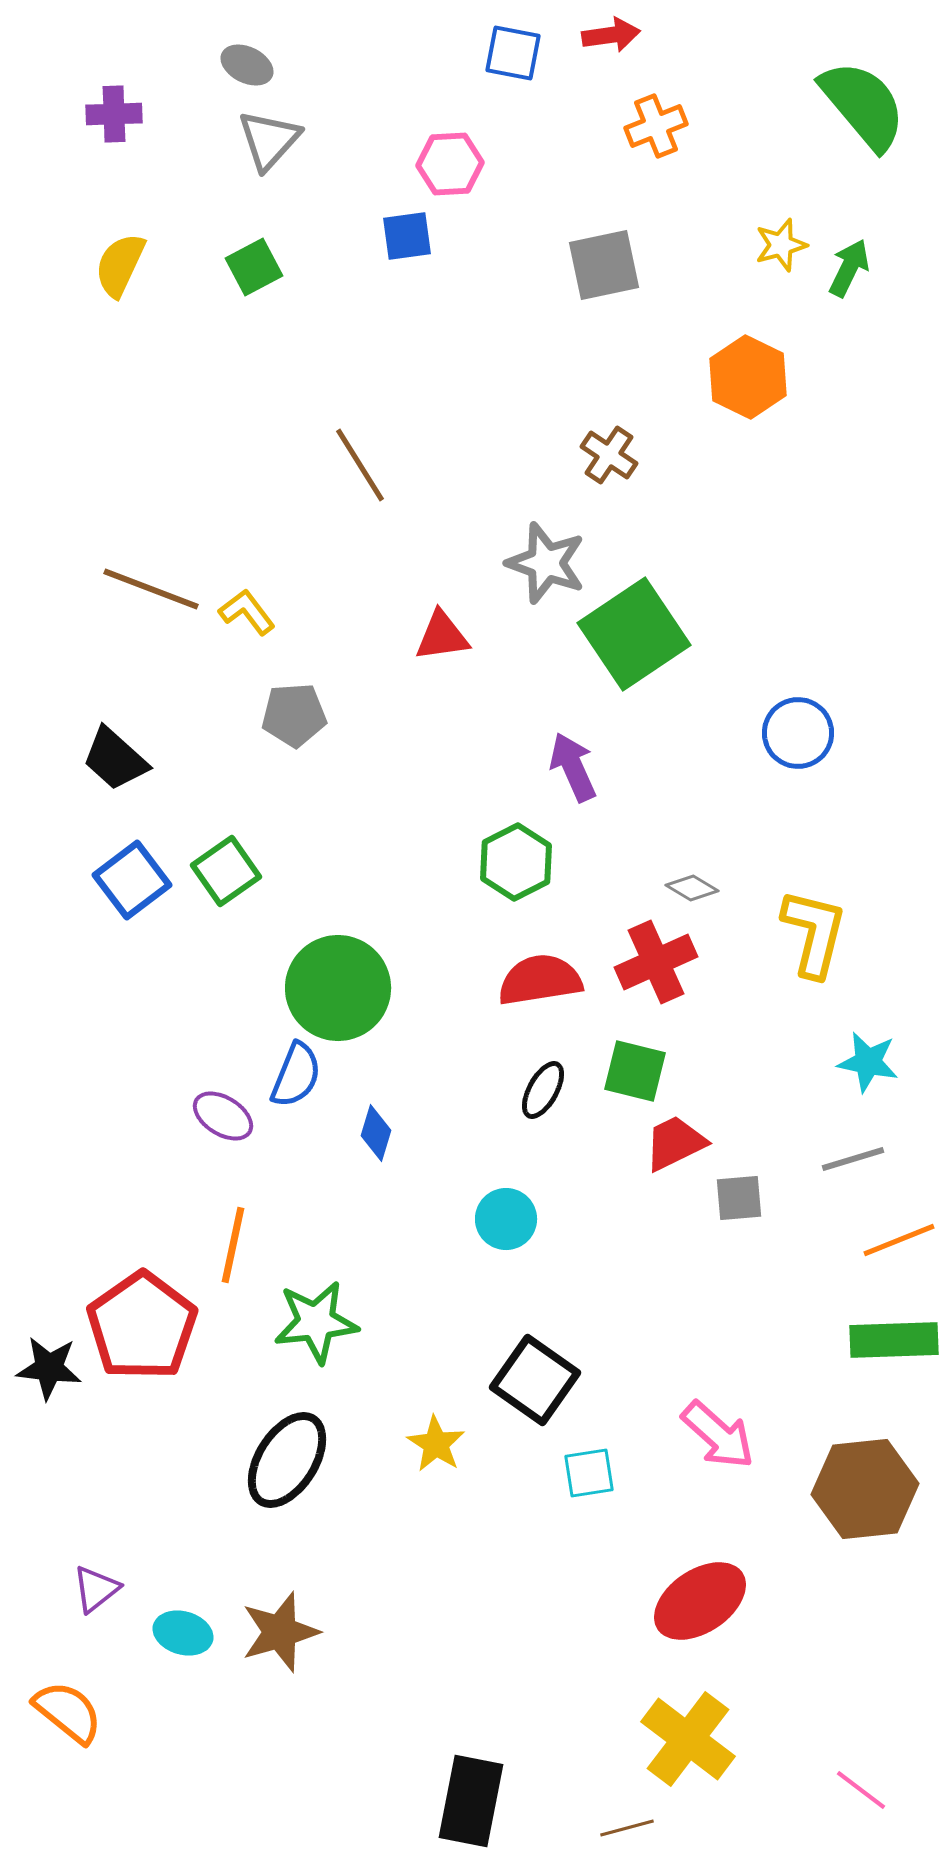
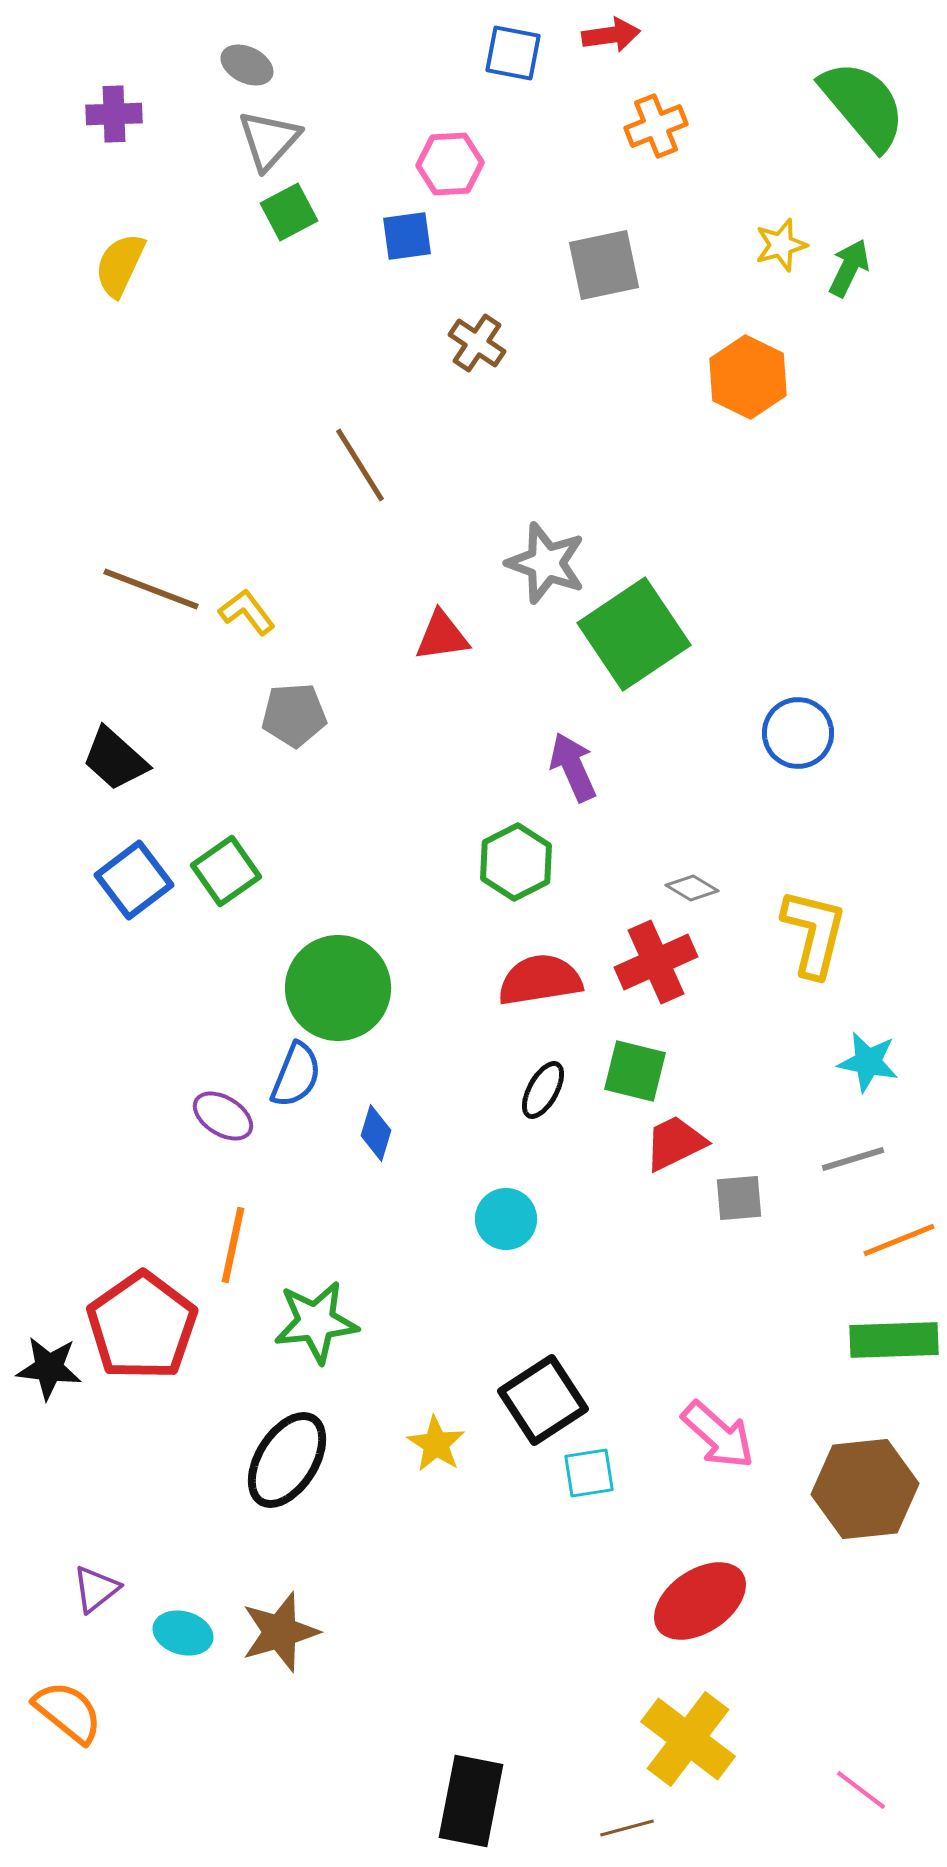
green square at (254, 267): moved 35 px right, 55 px up
brown cross at (609, 455): moved 132 px left, 112 px up
blue square at (132, 880): moved 2 px right
black square at (535, 1380): moved 8 px right, 20 px down; rotated 22 degrees clockwise
